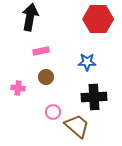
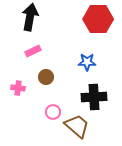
pink rectangle: moved 8 px left; rotated 14 degrees counterclockwise
